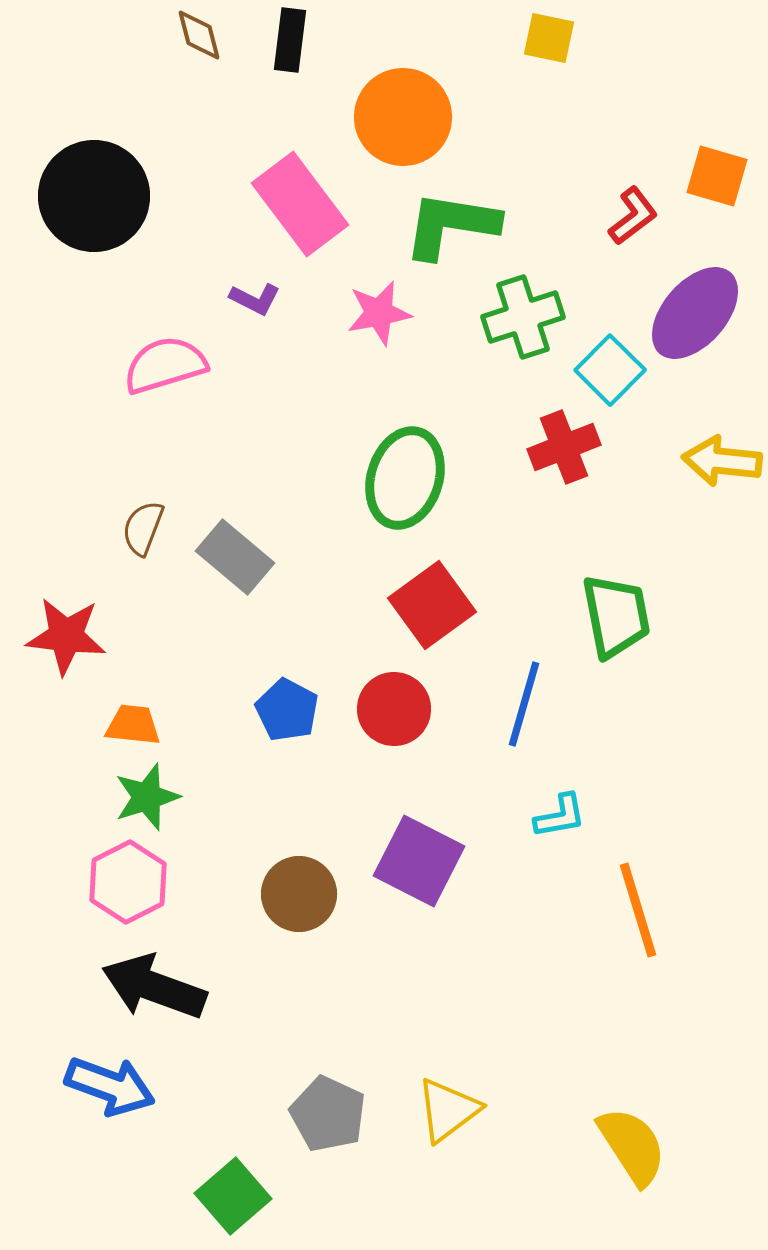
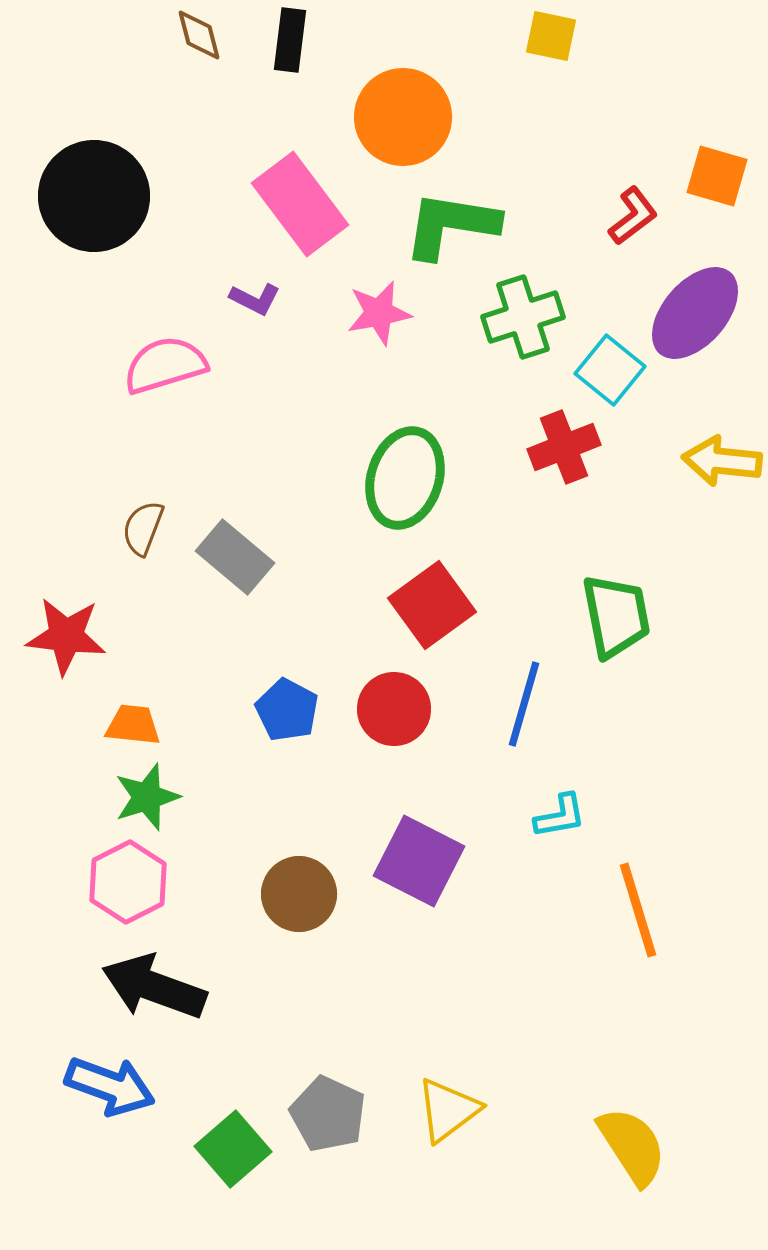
yellow square: moved 2 px right, 2 px up
cyan square: rotated 6 degrees counterclockwise
green square: moved 47 px up
